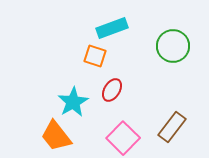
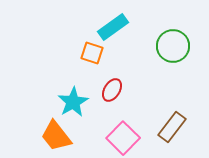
cyan rectangle: moved 1 px right, 1 px up; rotated 16 degrees counterclockwise
orange square: moved 3 px left, 3 px up
